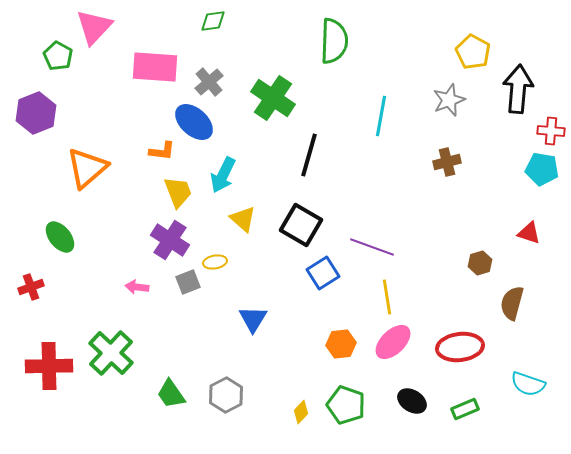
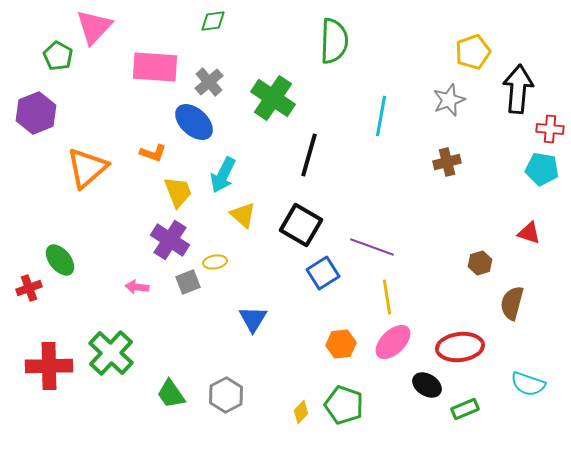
yellow pentagon at (473, 52): rotated 24 degrees clockwise
red cross at (551, 131): moved 1 px left, 2 px up
orange L-shape at (162, 151): moved 9 px left, 2 px down; rotated 12 degrees clockwise
yellow triangle at (243, 219): moved 4 px up
green ellipse at (60, 237): moved 23 px down
red cross at (31, 287): moved 2 px left, 1 px down
black ellipse at (412, 401): moved 15 px right, 16 px up
green pentagon at (346, 405): moved 2 px left
